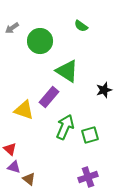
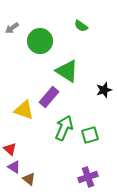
green arrow: moved 1 px left, 1 px down
purple triangle: rotated 16 degrees clockwise
